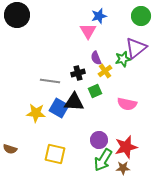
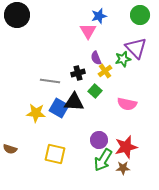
green circle: moved 1 px left, 1 px up
purple triangle: rotated 35 degrees counterclockwise
green square: rotated 24 degrees counterclockwise
